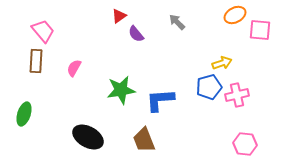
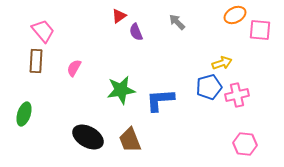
purple semicircle: moved 2 px up; rotated 18 degrees clockwise
brown trapezoid: moved 14 px left
